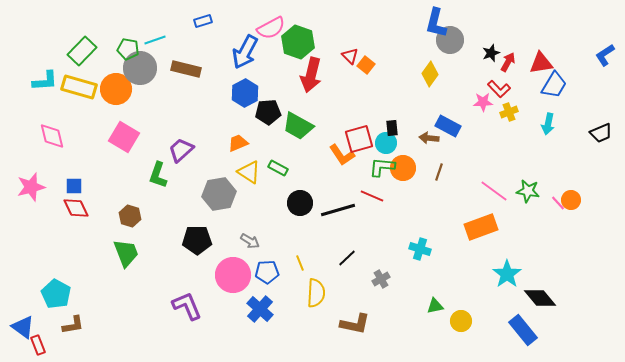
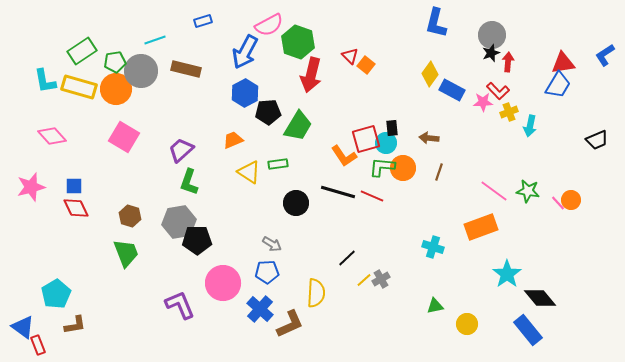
pink semicircle at (271, 28): moved 2 px left, 3 px up
gray circle at (450, 40): moved 42 px right, 5 px up
green pentagon at (128, 49): moved 13 px left, 13 px down; rotated 20 degrees counterclockwise
green rectangle at (82, 51): rotated 12 degrees clockwise
red arrow at (508, 62): rotated 24 degrees counterclockwise
red triangle at (541, 63): moved 22 px right
gray circle at (140, 68): moved 1 px right, 3 px down
cyan L-shape at (45, 81): rotated 84 degrees clockwise
blue trapezoid at (554, 85): moved 4 px right
red L-shape at (499, 89): moved 1 px left, 2 px down
cyan arrow at (548, 124): moved 18 px left, 2 px down
green trapezoid at (298, 126): rotated 88 degrees counterclockwise
blue rectangle at (448, 126): moved 4 px right, 36 px up
black trapezoid at (601, 133): moved 4 px left, 7 px down
pink diamond at (52, 136): rotated 28 degrees counterclockwise
red square at (359, 139): moved 7 px right
orange trapezoid at (238, 143): moved 5 px left, 3 px up
orange L-shape at (342, 155): moved 2 px right, 1 px down
green rectangle at (278, 168): moved 4 px up; rotated 36 degrees counterclockwise
green L-shape at (158, 175): moved 31 px right, 7 px down
gray hexagon at (219, 194): moved 40 px left, 28 px down
black circle at (300, 203): moved 4 px left
black line at (338, 210): moved 18 px up; rotated 32 degrees clockwise
gray arrow at (250, 241): moved 22 px right, 3 px down
cyan cross at (420, 249): moved 13 px right, 2 px up
yellow line at (300, 263): moved 64 px right, 17 px down; rotated 70 degrees clockwise
pink circle at (233, 275): moved 10 px left, 8 px down
cyan pentagon at (56, 294): rotated 12 degrees clockwise
purple L-shape at (187, 306): moved 7 px left, 1 px up
yellow circle at (461, 321): moved 6 px right, 3 px down
brown L-shape at (355, 324): moved 65 px left; rotated 36 degrees counterclockwise
brown L-shape at (73, 325): moved 2 px right
blue rectangle at (523, 330): moved 5 px right
